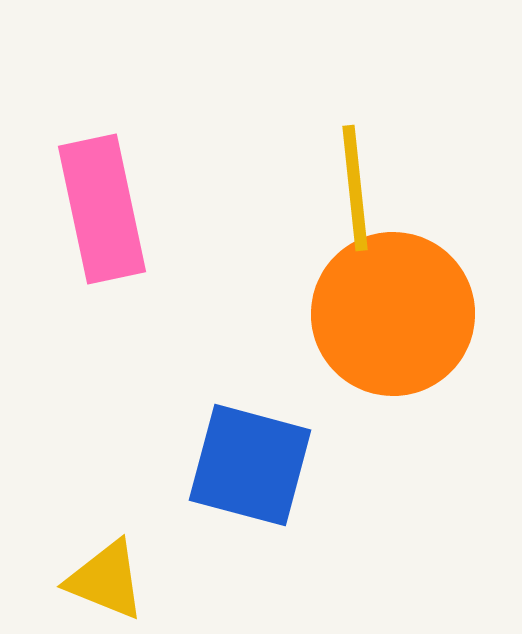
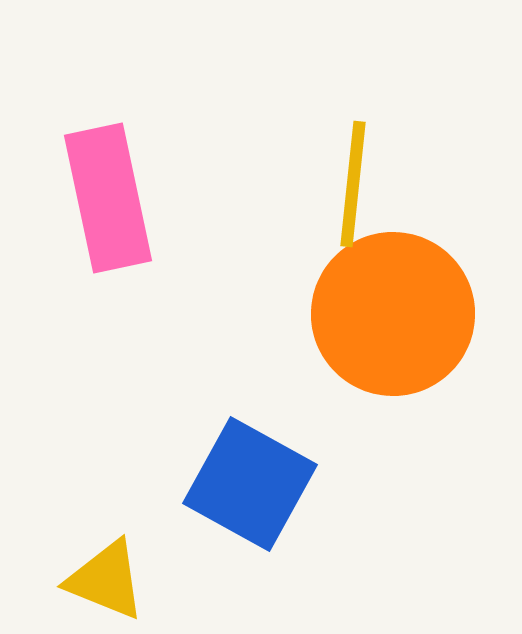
yellow line: moved 2 px left, 4 px up; rotated 12 degrees clockwise
pink rectangle: moved 6 px right, 11 px up
blue square: moved 19 px down; rotated 14 degrees clockwise
